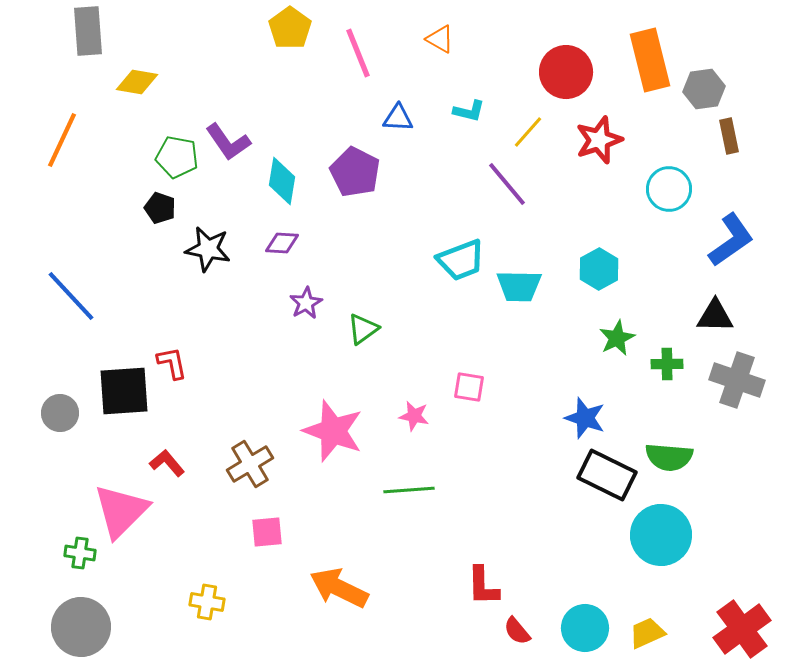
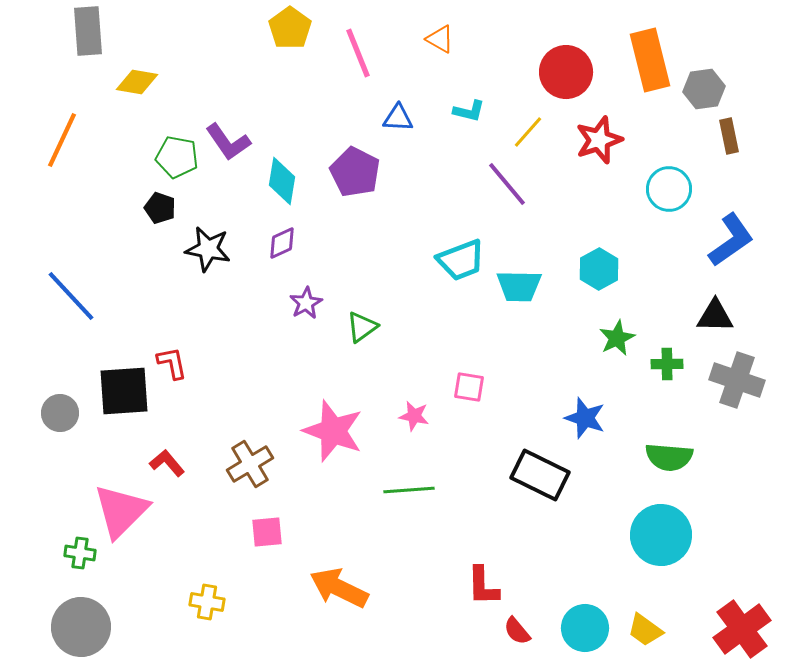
purple diamond at (282, 243): rotated 28 degrees counterclockwise
green triangle at (363, 329): moved 1 px left, 2 px up
black rectangle at (607, 475): moved 67 px left
yellow trapezoid at (647, 633): moved 2 px left, 3 px up; rotated 120 degrees counterclockwise
